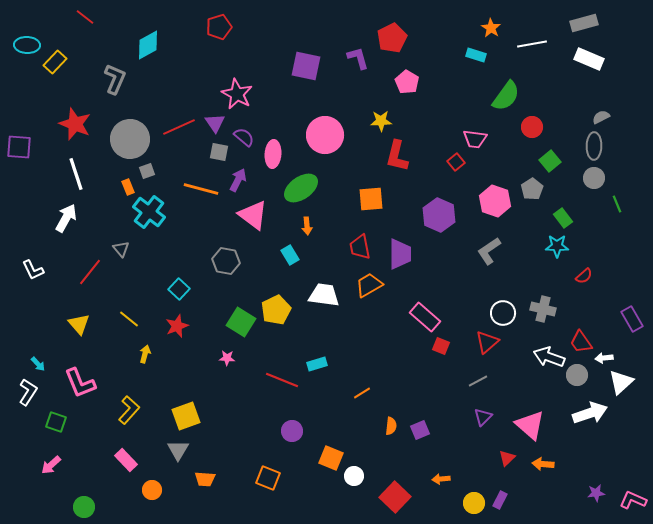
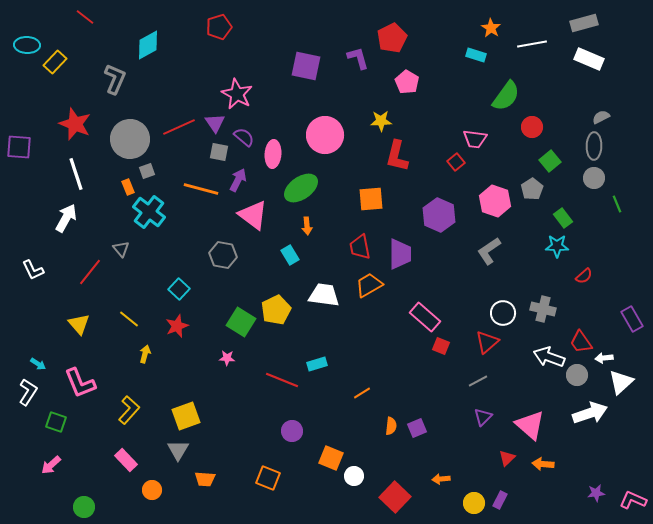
gray hexagon at (226, 261): moved 3 px left, 6 px up
cyan arrow at (38, 364): rotated 14 degrees counterclockwise
purple square at (420, 430): moved 3 px left, 2 px up
